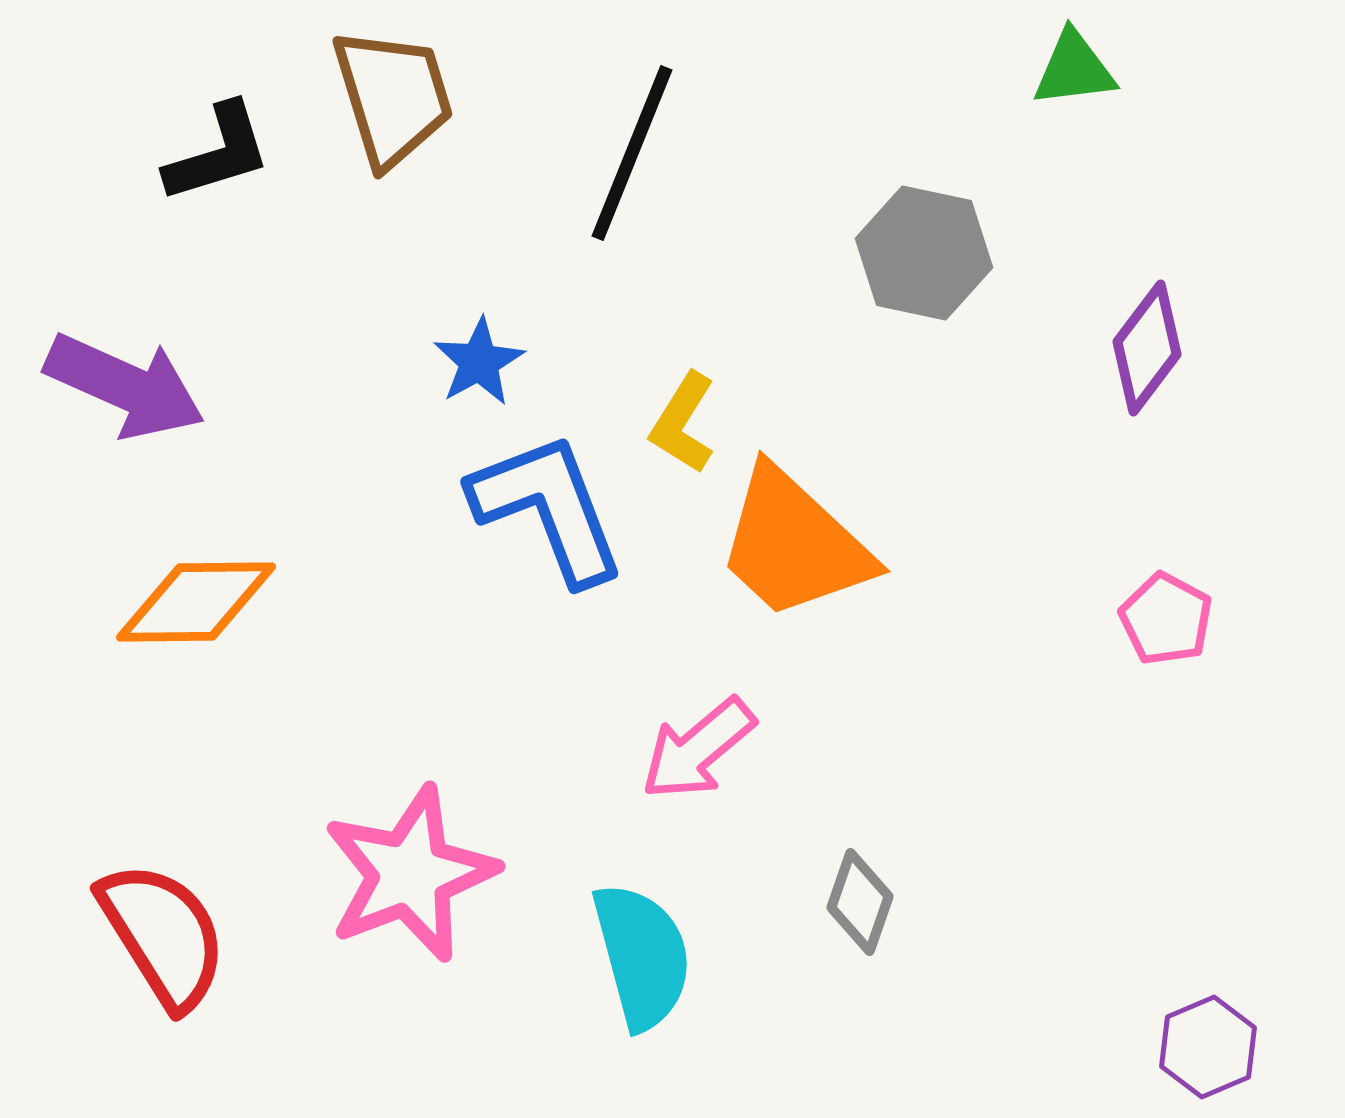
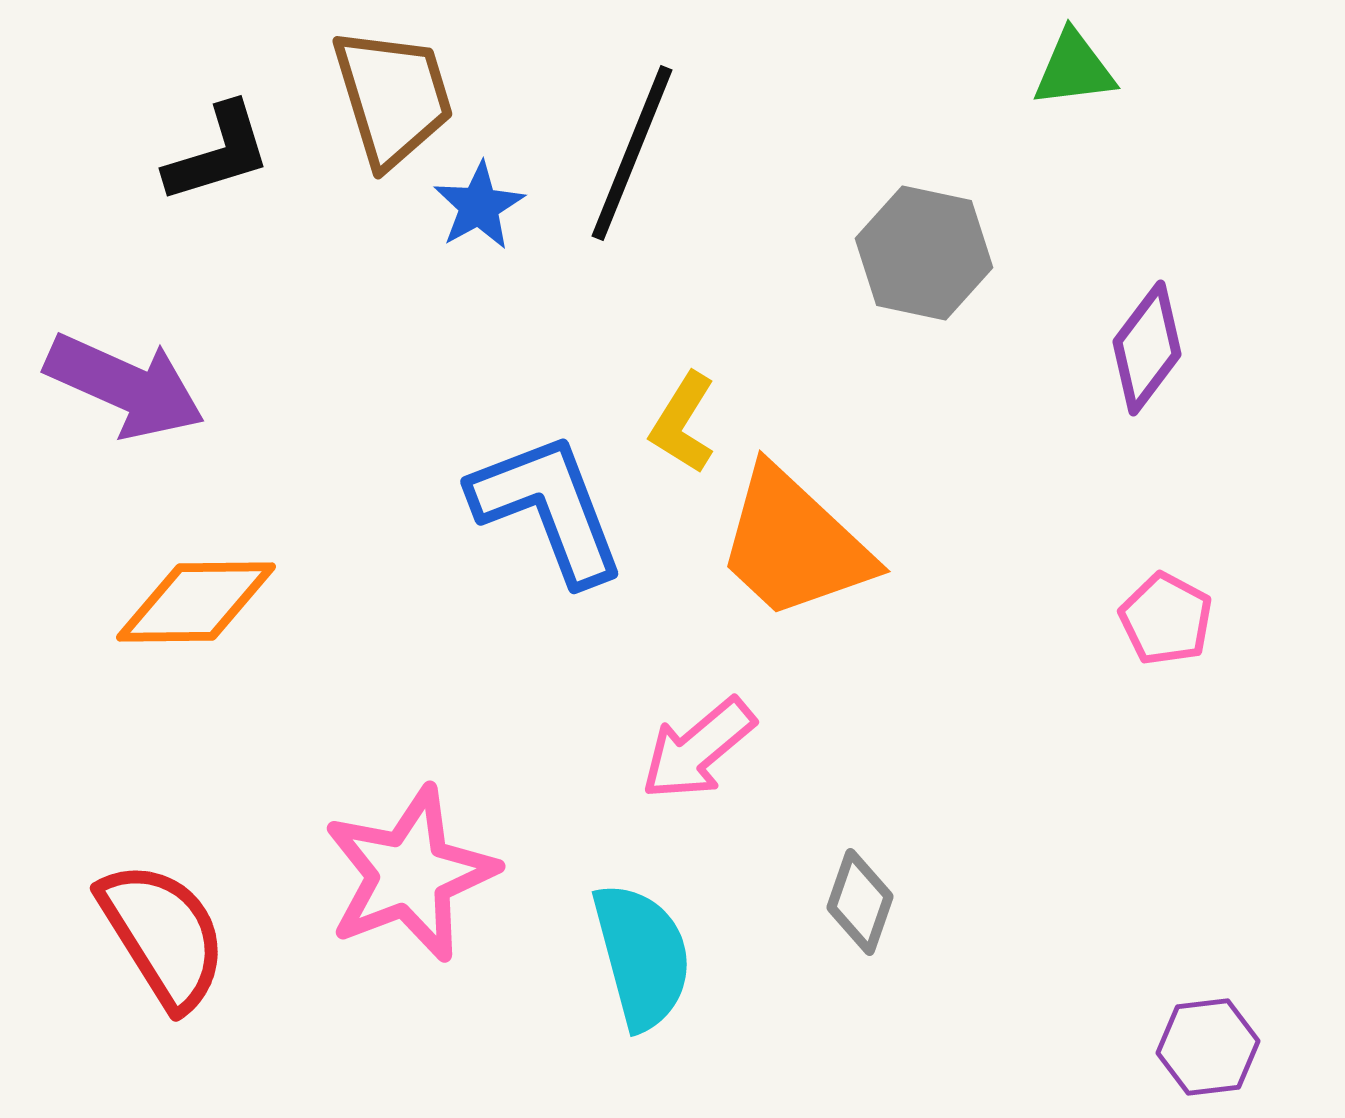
blue star: moved 156 px up
purple hexagon: rotated 16 degrees clockwise
